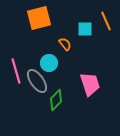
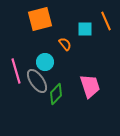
orange square: moved 1 px right, 1 px down
cyan circle: moved 4 px left, 1 px up
pink trapezoid: moved 2 px down
green diamond: moved 6 px up
